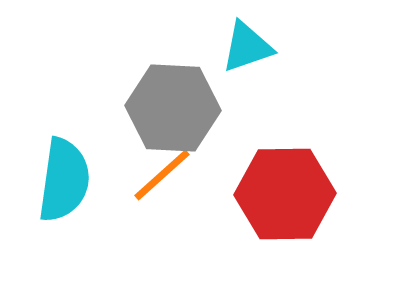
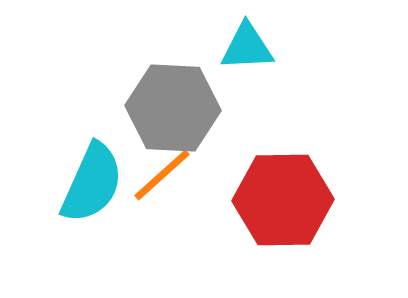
cyan triangle: rotated 16 degrees clockwise
cyan semicircle: moved 28 px right, 3 px down; rotated 16 degrees clockwise
red hexagon: moved 2 px left, 6 px down
